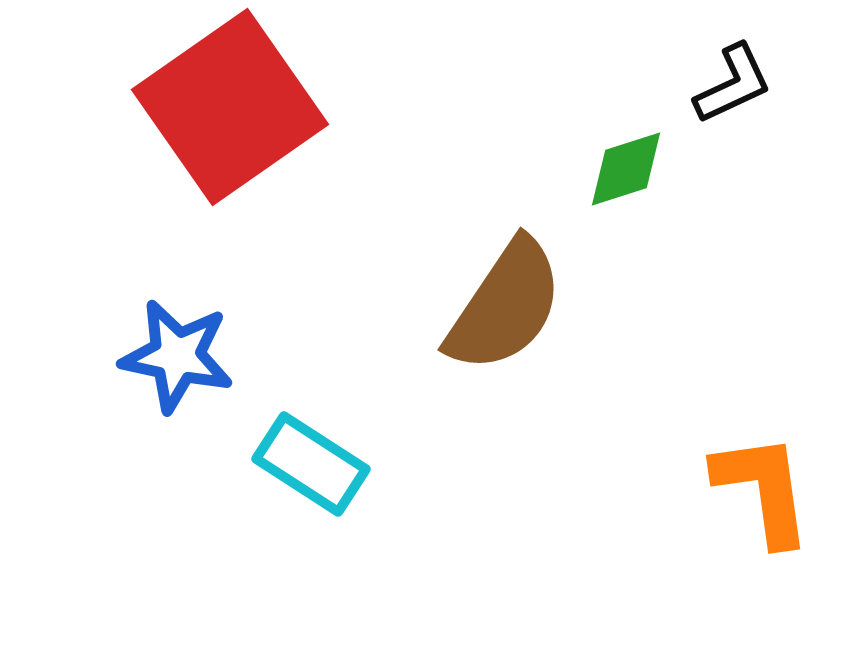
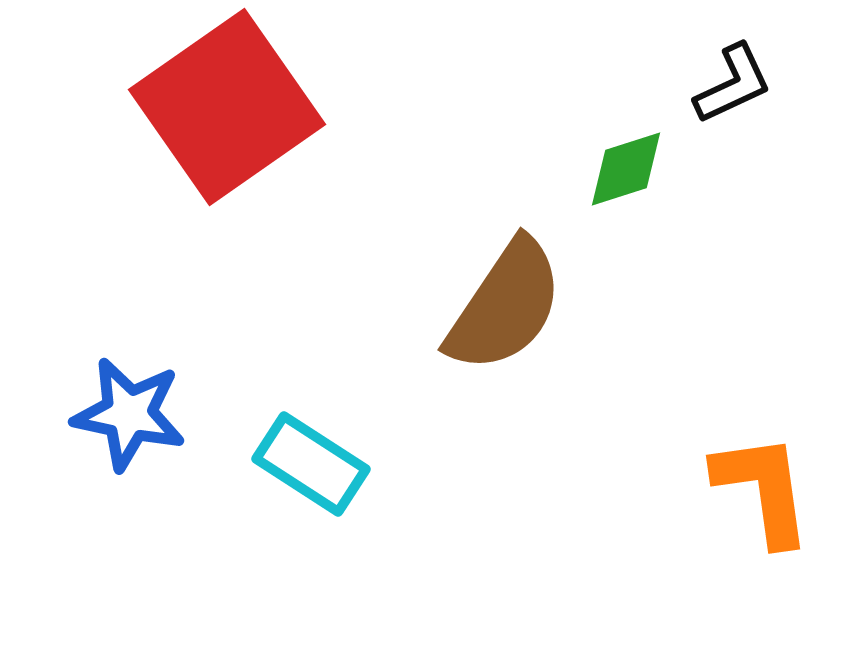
red square: moved 3 px left
blue star: moved 48 px left, 58 px down
